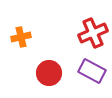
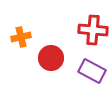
red cross: moved 3 px up; rotated 28 degrees clockwise
red circle: moved 2 px right, 15 px up
